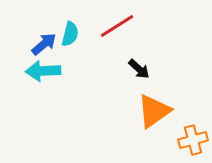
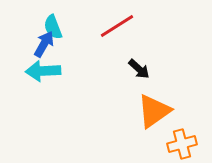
cyan semicircle: moved 17 px left, 7 px up; rotated 145 degrees clockwise
blue arrow: rotated 20 degrees counterclockwise
orange cross: moved 11 px left, 4 px down
